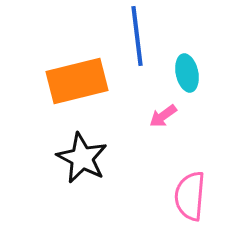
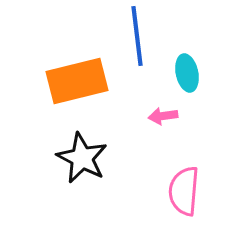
pink arrow: rotated 28 degrees clockwise
pink semicircle: moved 6 px left, 5 px up
